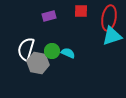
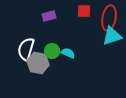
red square: moved 3 px right
